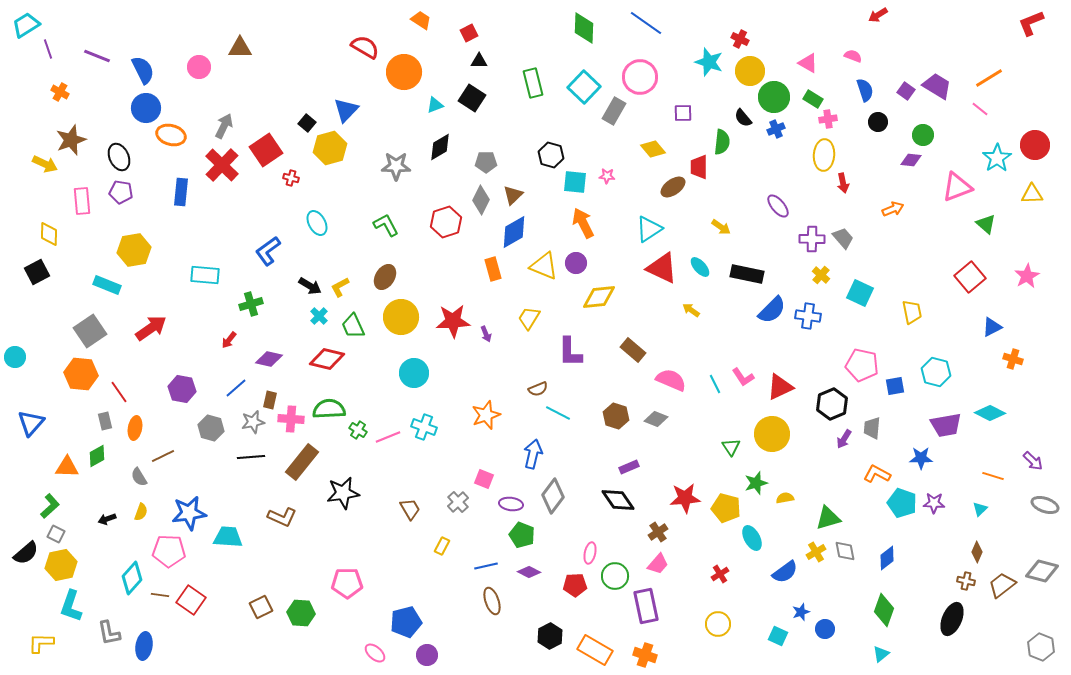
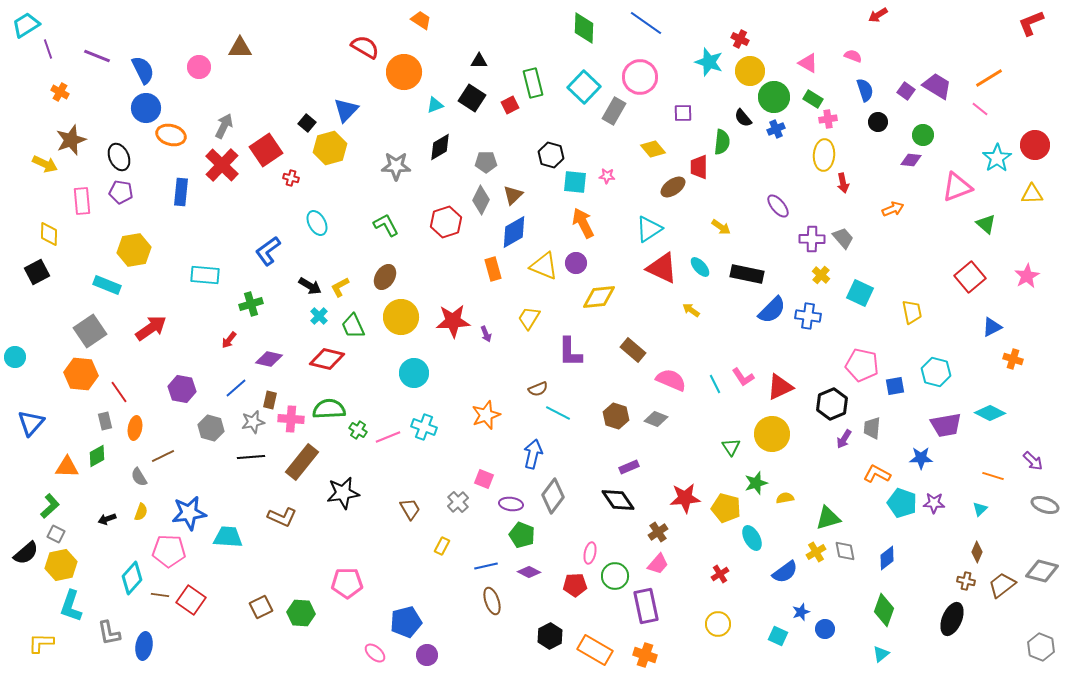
red square at (469, 33): moved 41 px right, 72 px down
